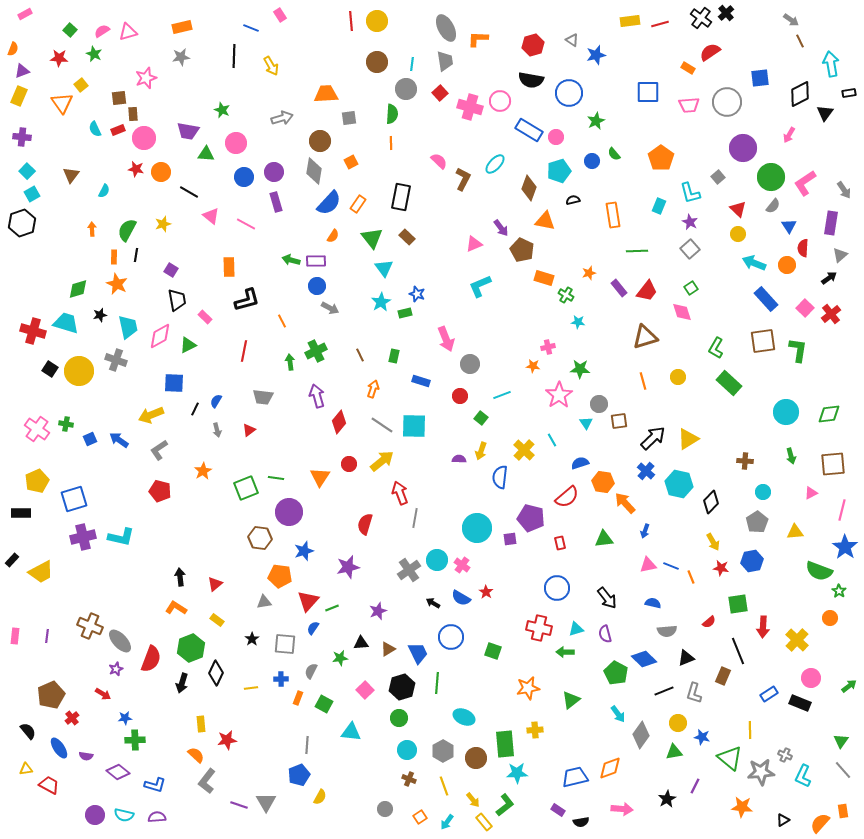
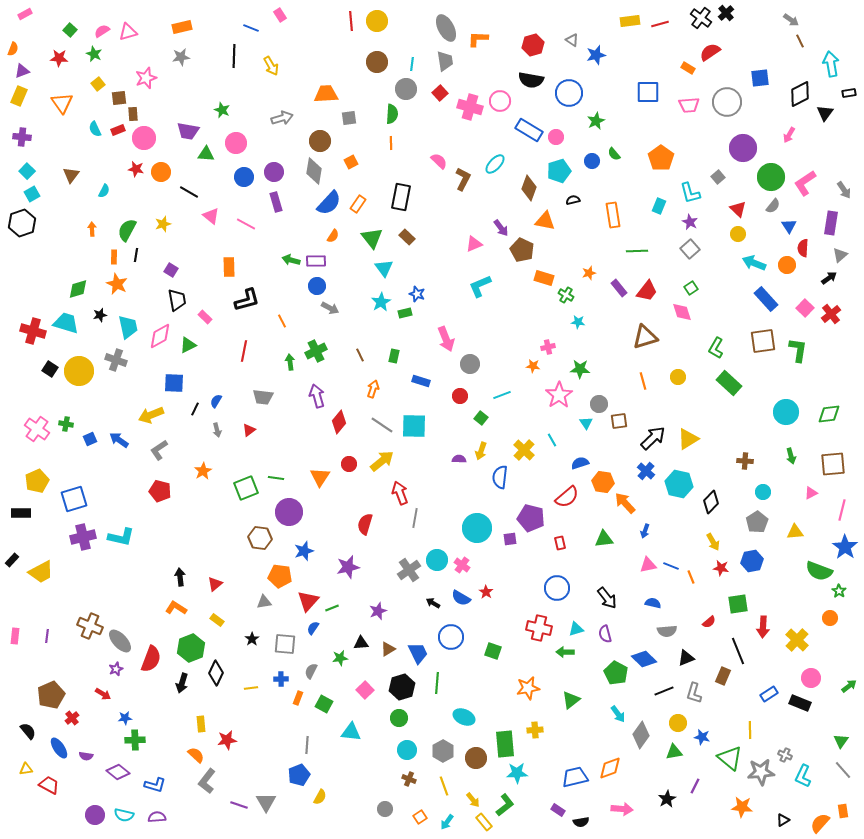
yellow square at (81, 85): moved 17 px right, 1 px up
